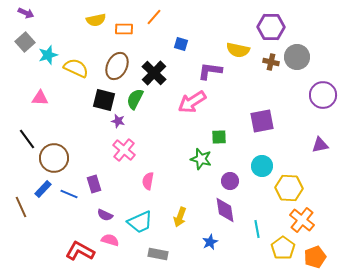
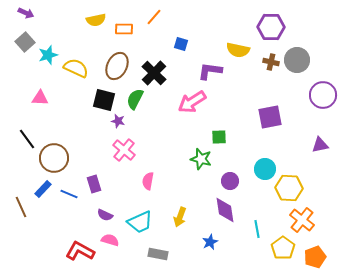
gray circle at (297, 57): moved 3 px down
purple square at (262, 121): moved 8 px right, 4 px up
cyan circle at (262, 166): moved 3 px right, 3 px down
